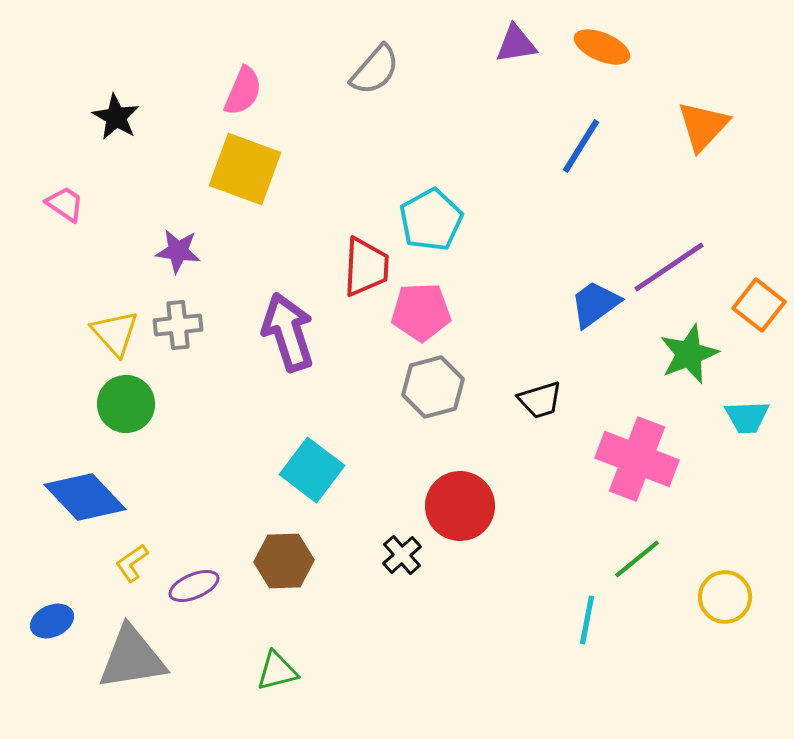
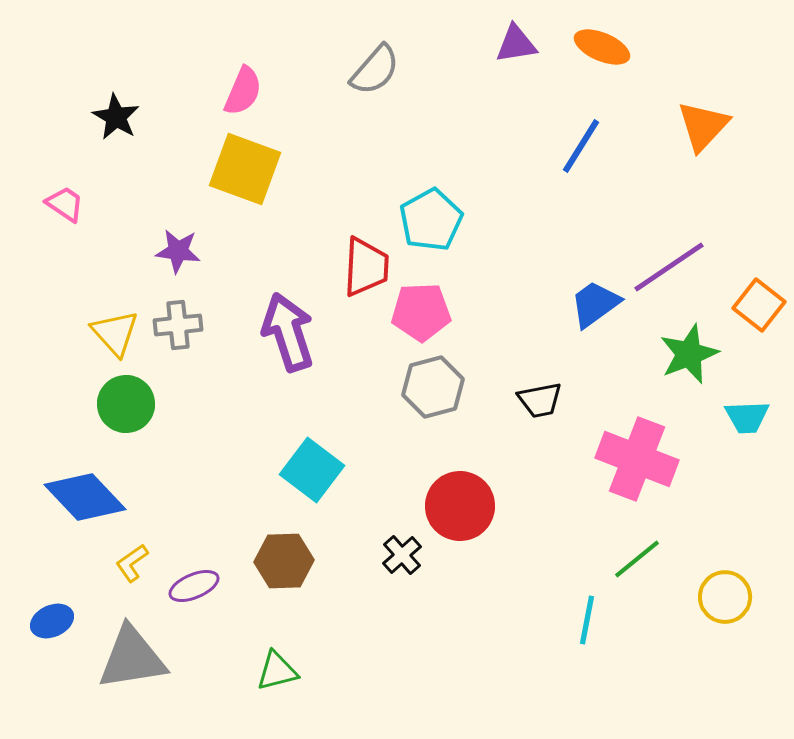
black trapezoid: rotated 6 degrees clockwise
